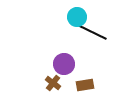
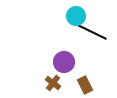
cyan circle: moved 1 px left, 1 px up
purple circle: moved 2 px up
brown rectangle: rotated 72 degrees clockwise
